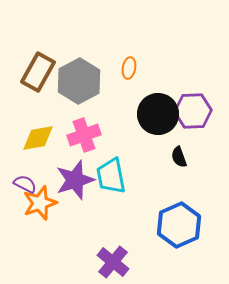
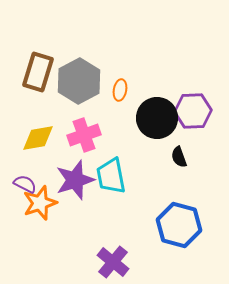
orange ellipse: moved 9 px left, 22 px down
brown rectangle: rotated 12 degrees counterclockwise
black circle: moved 1 px left, 4 px down
blue hexagon: rotated 21 degrees counterclockwise
